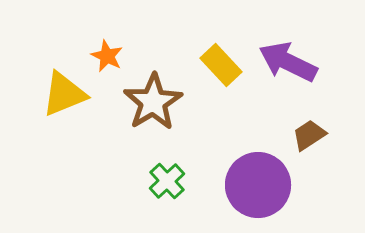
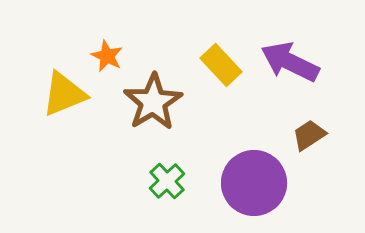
purple arrow: moved 2 px right
purple circle: moved 4 px left, 2 px up
